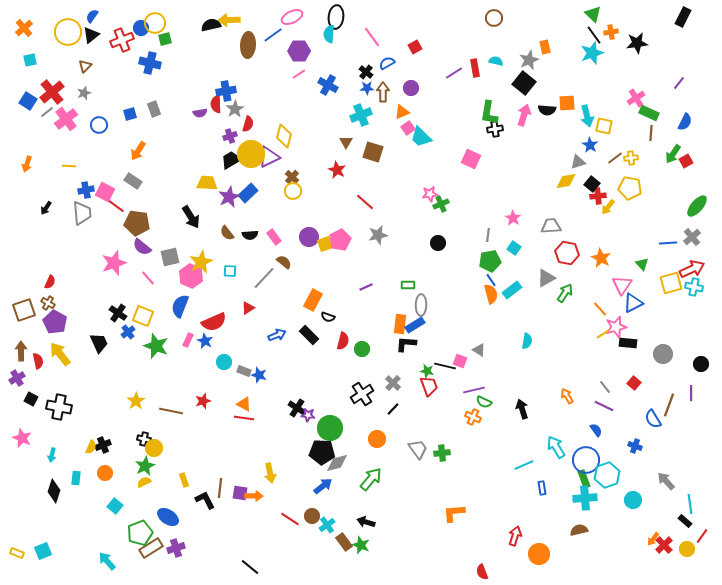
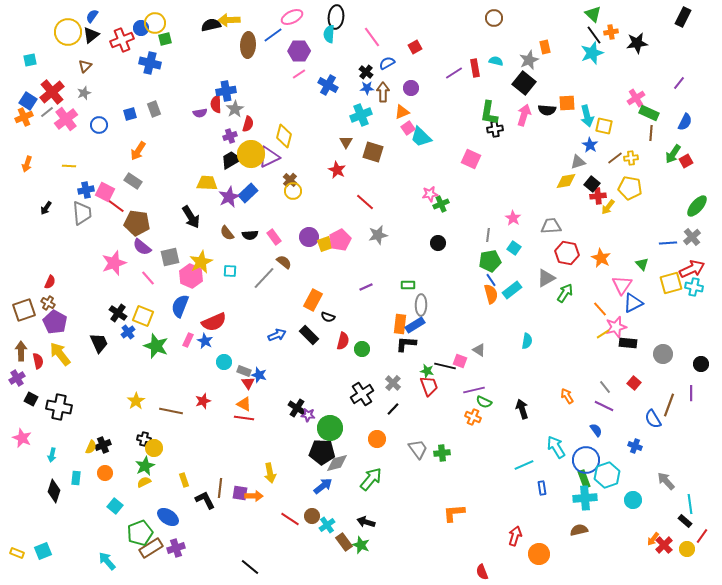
orange cross at (24, 28): moved 89 px down; rotated 18 degrees clockwise
brown cross at (292, 177): moved 2 px left, 3 px down
red triangle at (248, 308): moved 75 px down; rotated 32 degrees counterclockwise
